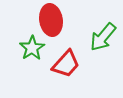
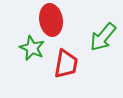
green star: rotated 15 degrees counterclockwise
red trapezoid: rotated 32 degrees counterclockwise
